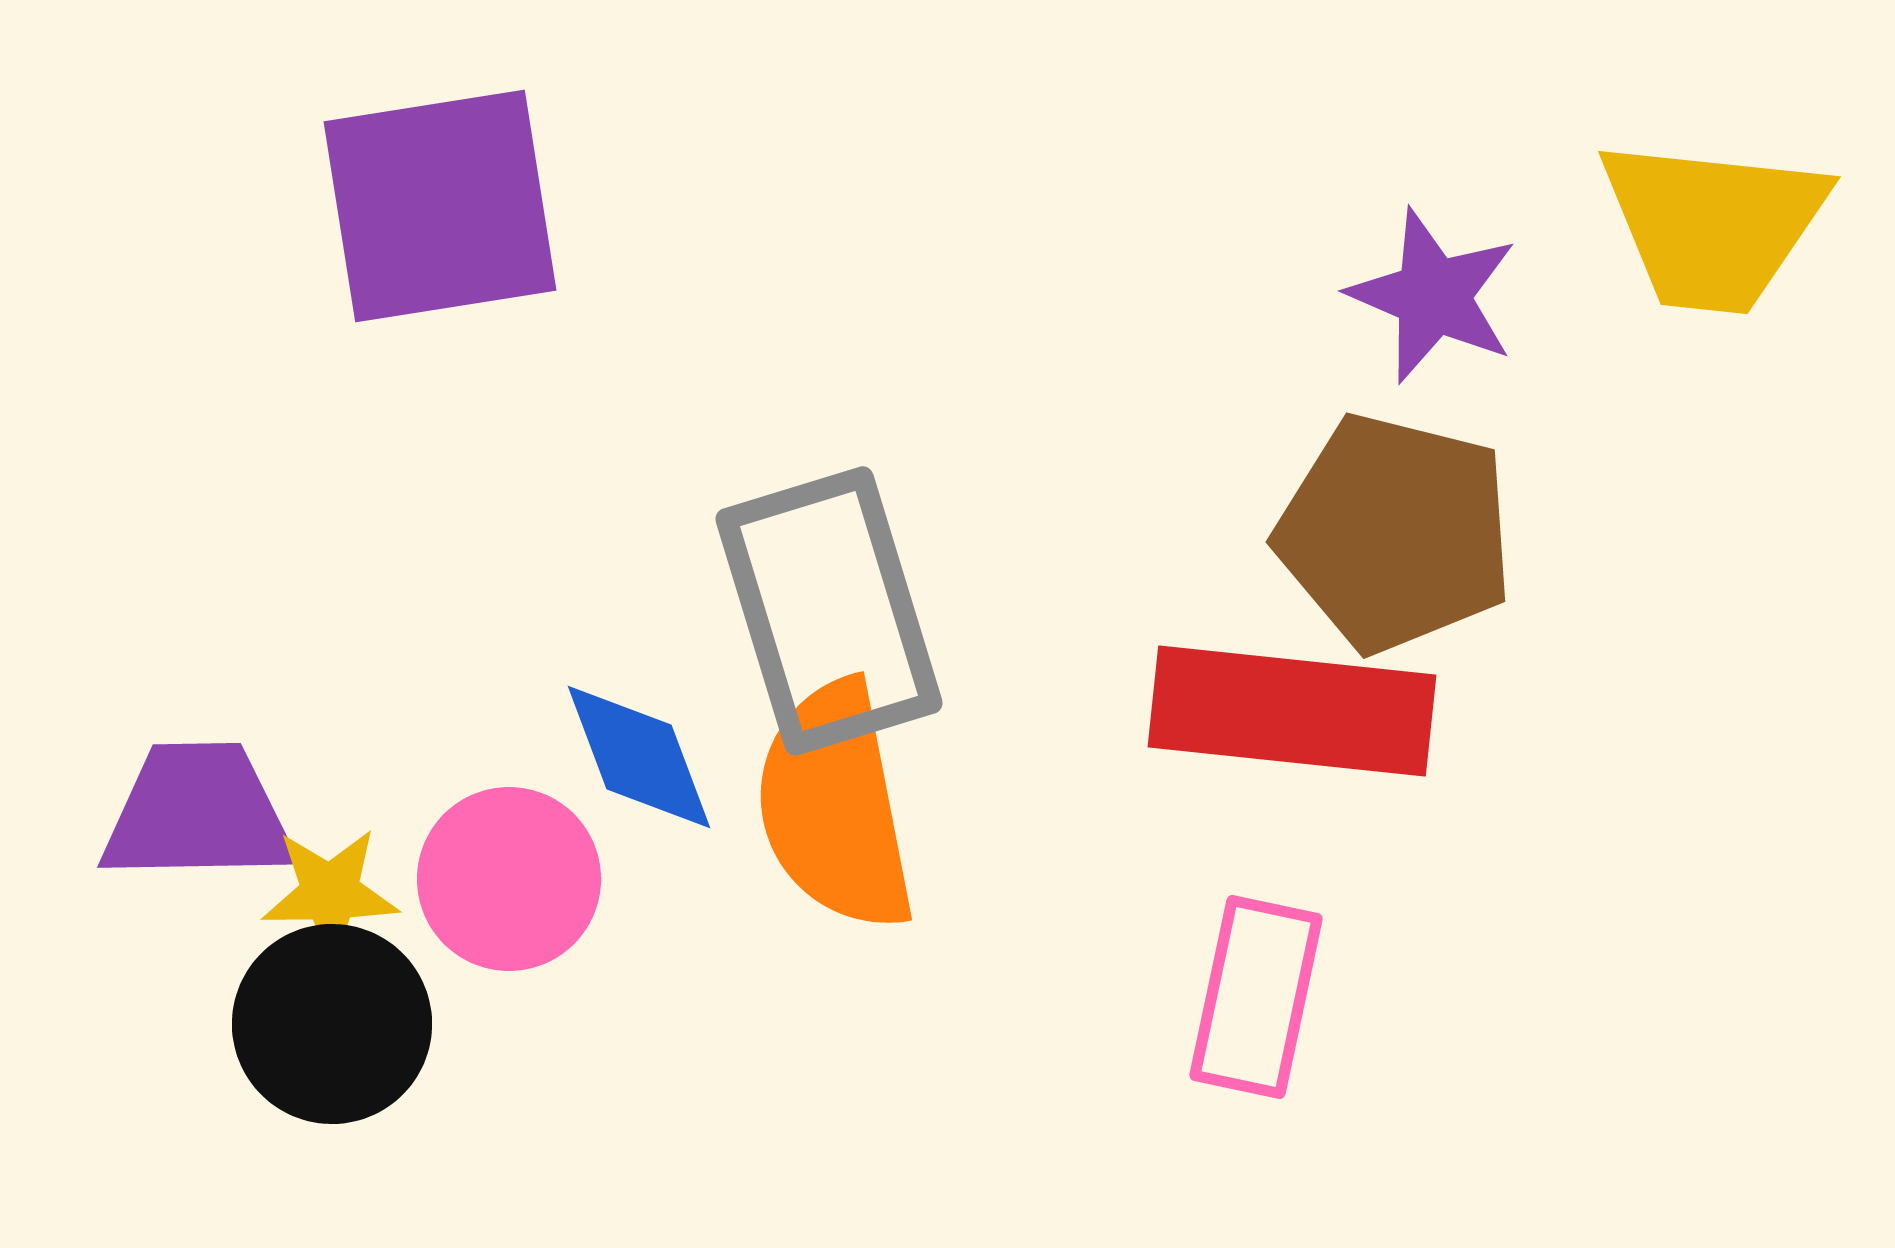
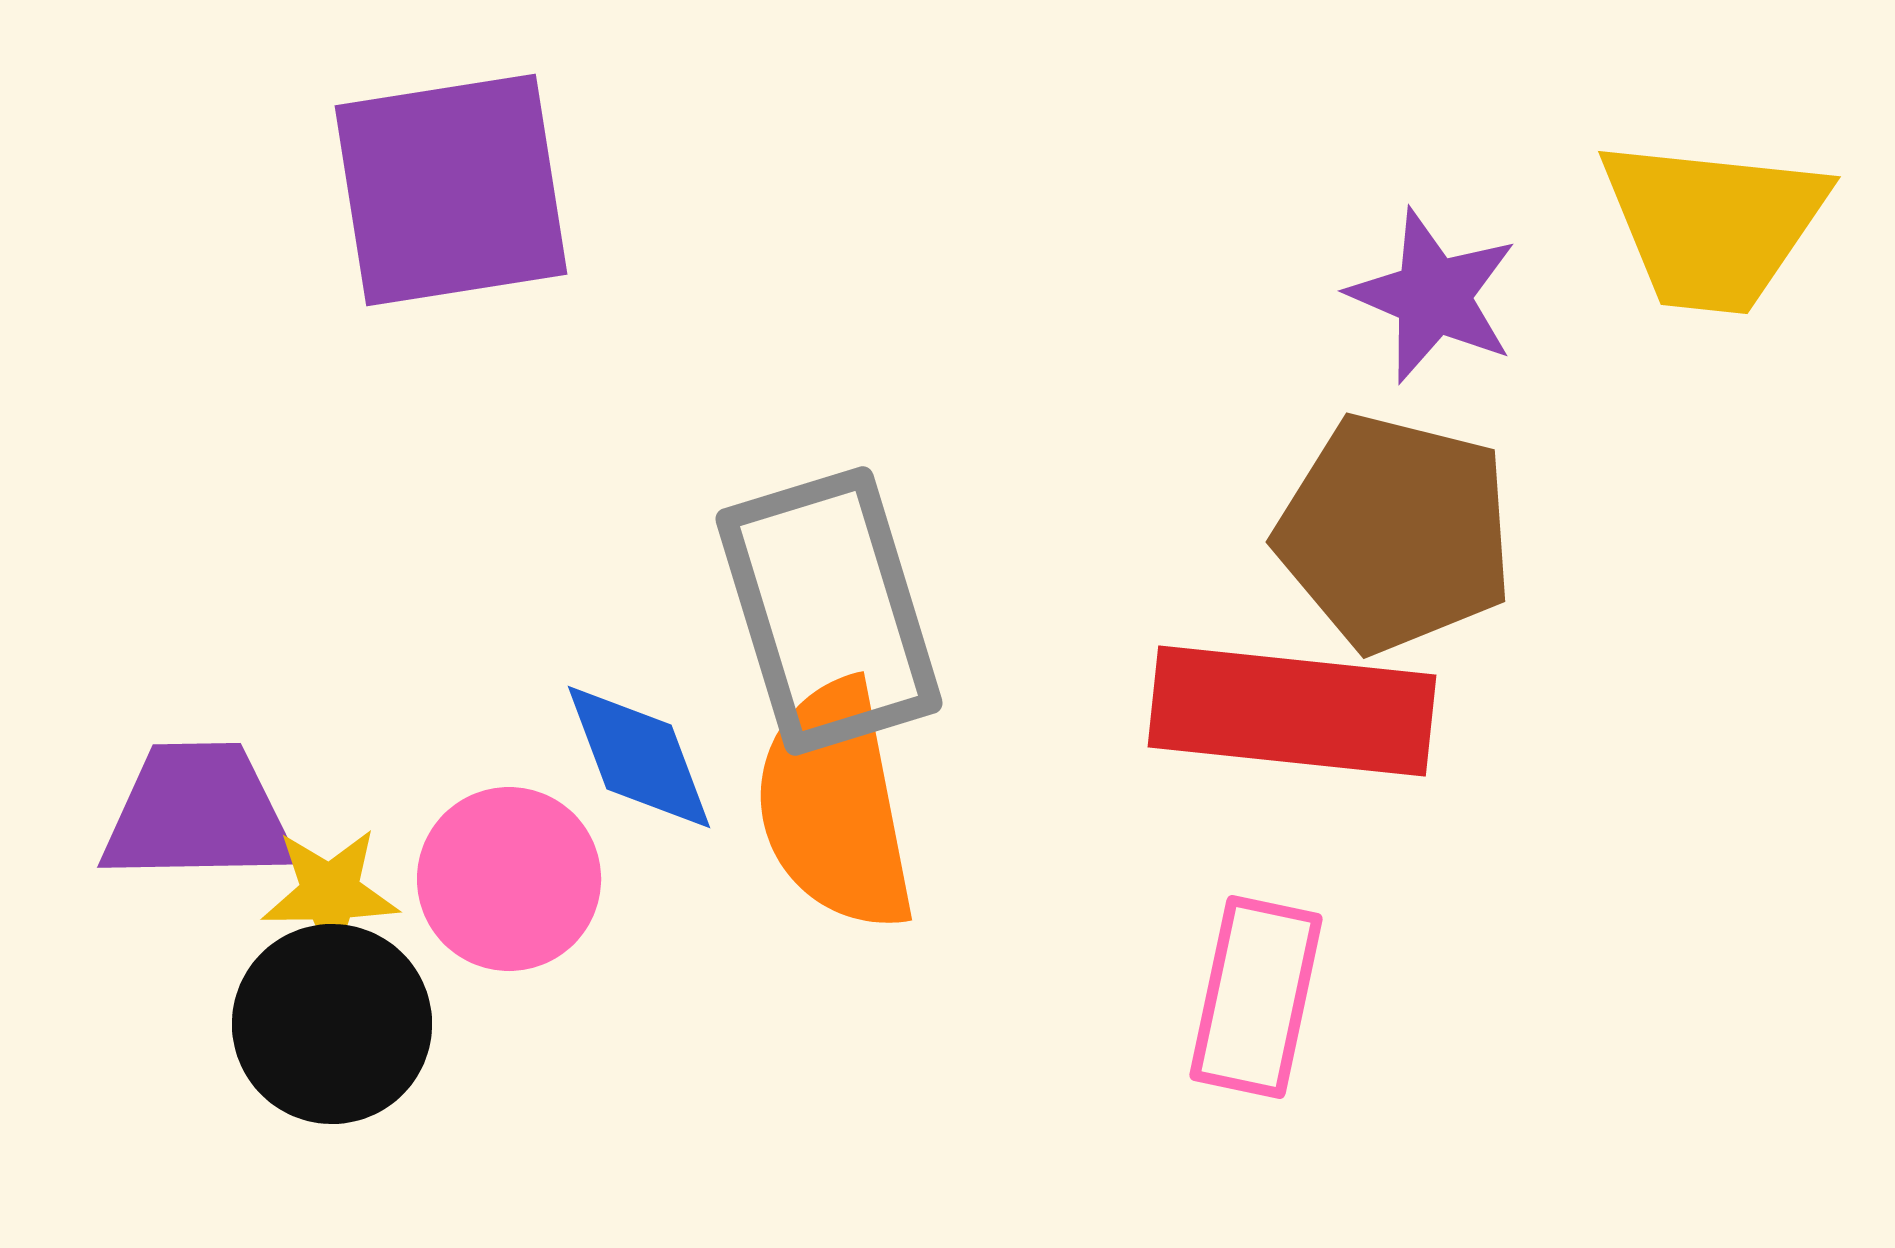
purple square: moved 11 px right, 16 px up
